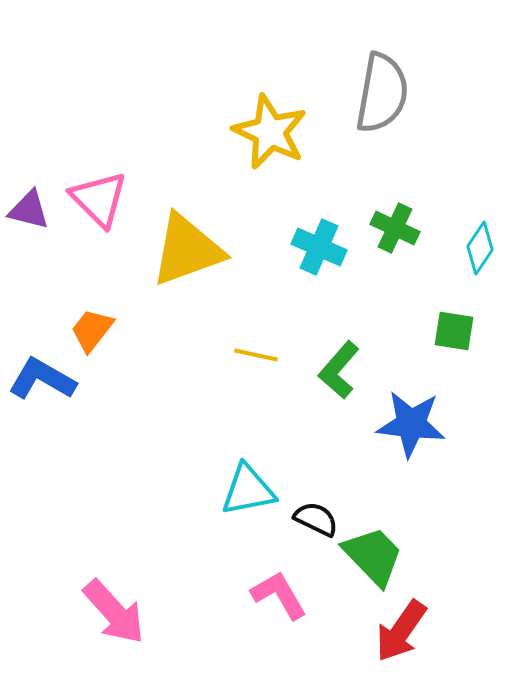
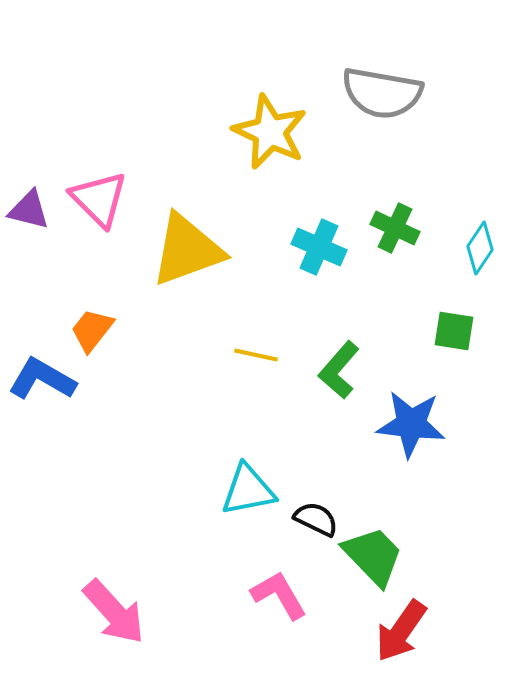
gray semicircle: rotated 90 degrees clockwise
